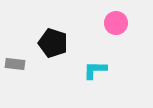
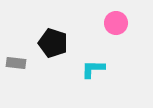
gray rectangle: moved 1 px right, 1 px up
cyan L-shape: moved 2 px left, 1 px up
